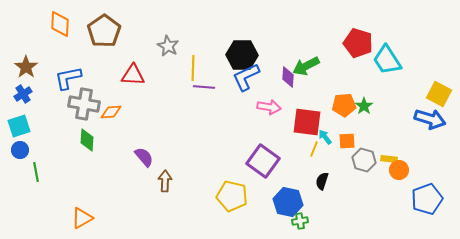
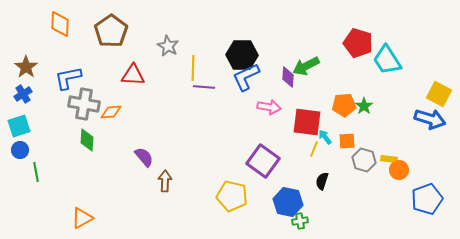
brown pentagon at (104, 31): moved 7 px right
